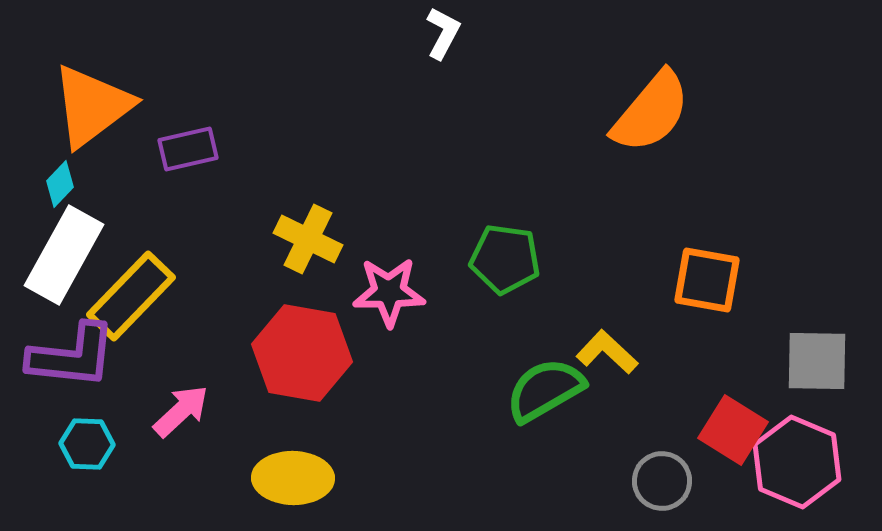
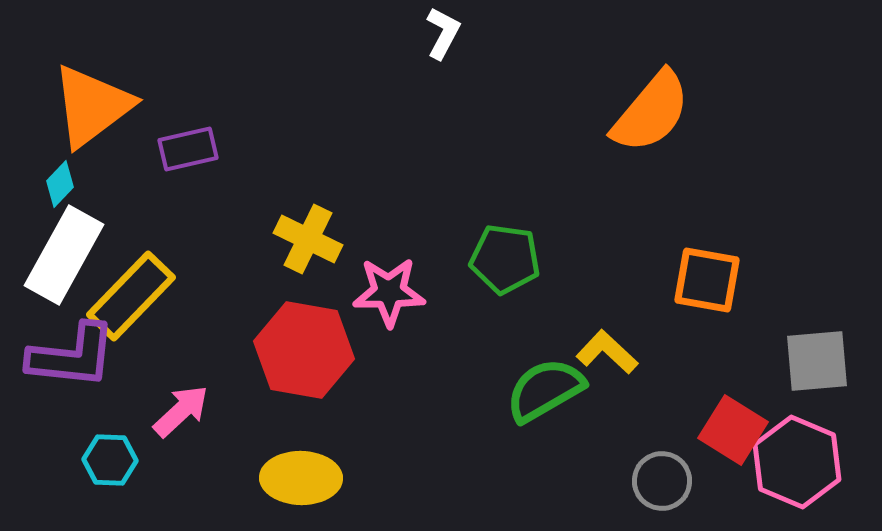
red hexagon: moved 2 px right, 3 px up
gray square: rotated 6 degrees counterclockwise
cyan hexagon: moved 23 px right, 16 px down
yellow ellipse: moved 8 px right
